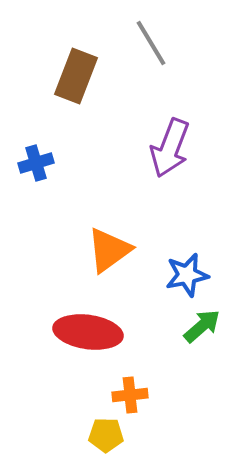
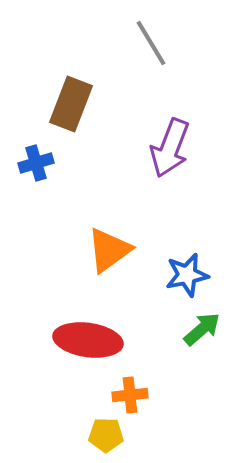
brown rectangle: moved 5 px left, 28 px down
green arrow: moved 3 px down
red ellipse: moved 8 px down
